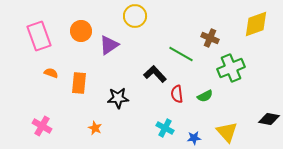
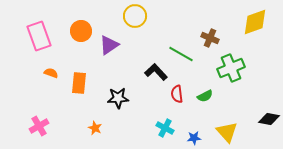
yellow diamond: moved 1 px left, 2 px up
black L-shape: moved 1 px right, 2 px up
pink cross: moved 3 px left; rotated 30 degrees clockwise
